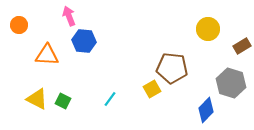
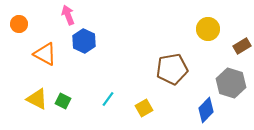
pink arrow: moved 1 px left, 1 px up
orange circle: moved 1 px up
blue hexagon: rotated 20 degrees clockwise
orange triangle: moved 2 px left, 1 px up; rotated 25 degrees clockwise
brown pentagon: moved 1 px down; rotated 16 degrees counterclockwise
yellow square: moved 8 px left, 19 px down
cyan line: moved 2 px left
